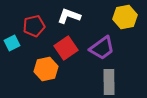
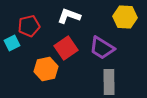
yellow hexagon: rotated 15 degrees clockwise
red pentagon: moved 5 px left
purple trapezoid: rotated 68 degrees clockwise
